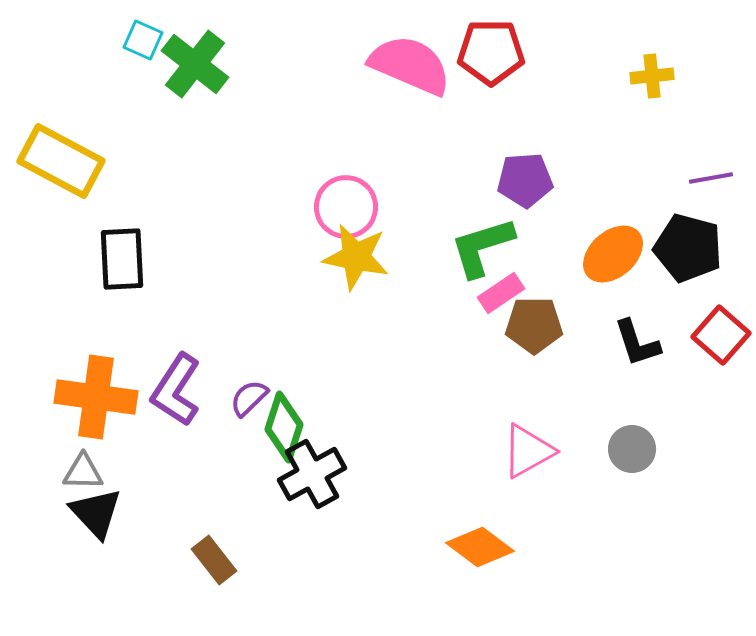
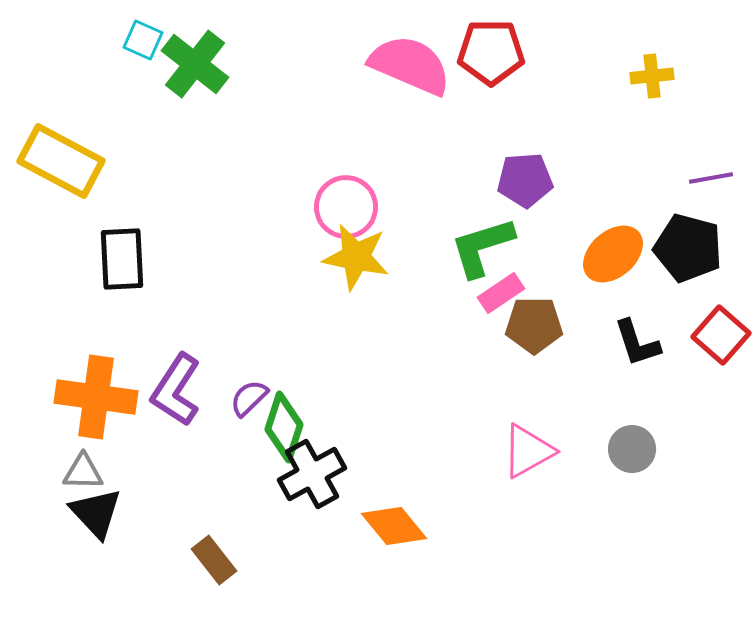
orange diamond: moved 86 px left, 21 px up; rotated 14 degrees clockwise
